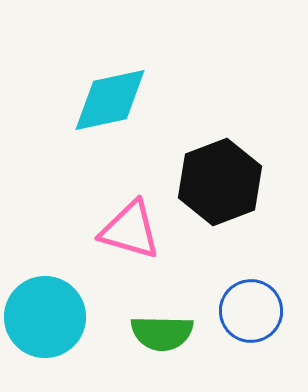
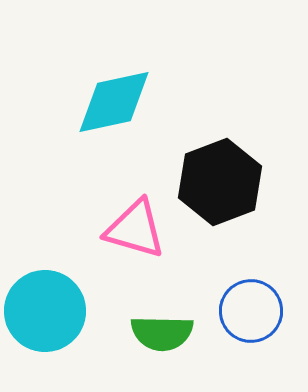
cyan diamond: moved 4 px right, 2 px down
pink triangle: moved 5 px right, 1 px up
cyan circle: moved 6 px up
